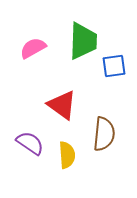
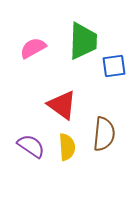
purple semicircle: moved 1 px right, 3 px down
yellow semicircle: moved 8 px up
